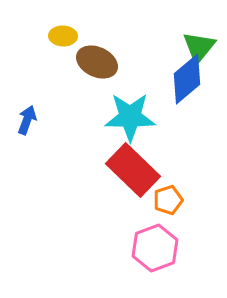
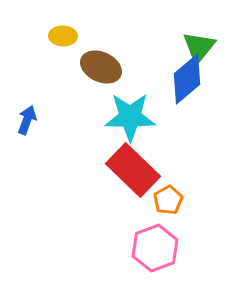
brown ellipse: moved 4 px right, 5 px down
orange pentagon: rotated 12 degrees counterclockwise
